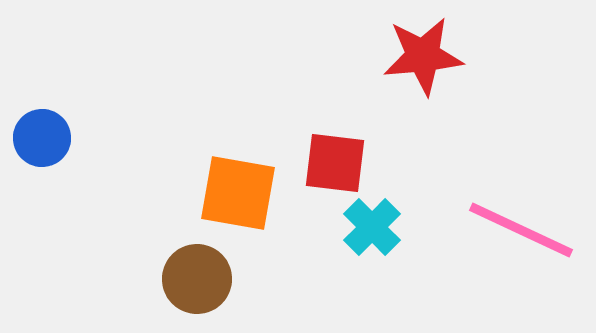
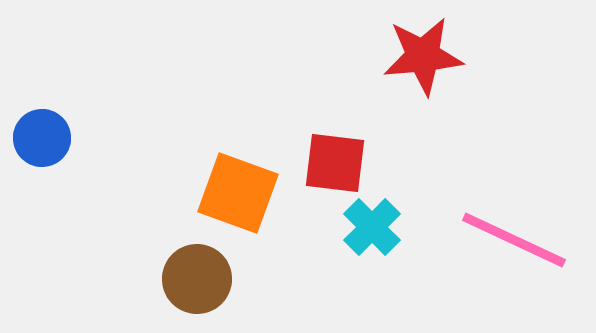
orange square: rotated 10 degrees clockwise
pink line: moved 7 px left, 10 px down
